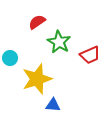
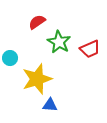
red trapezoid: moved 6 px up
blue triangle: moved 3 px left
